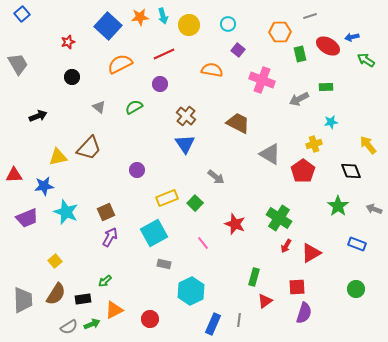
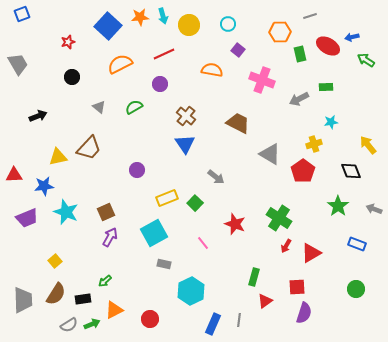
blue square at (22, 14): rotated 21 degrees clockwise
gray semicircle at (69, 327): moved 2 px up
